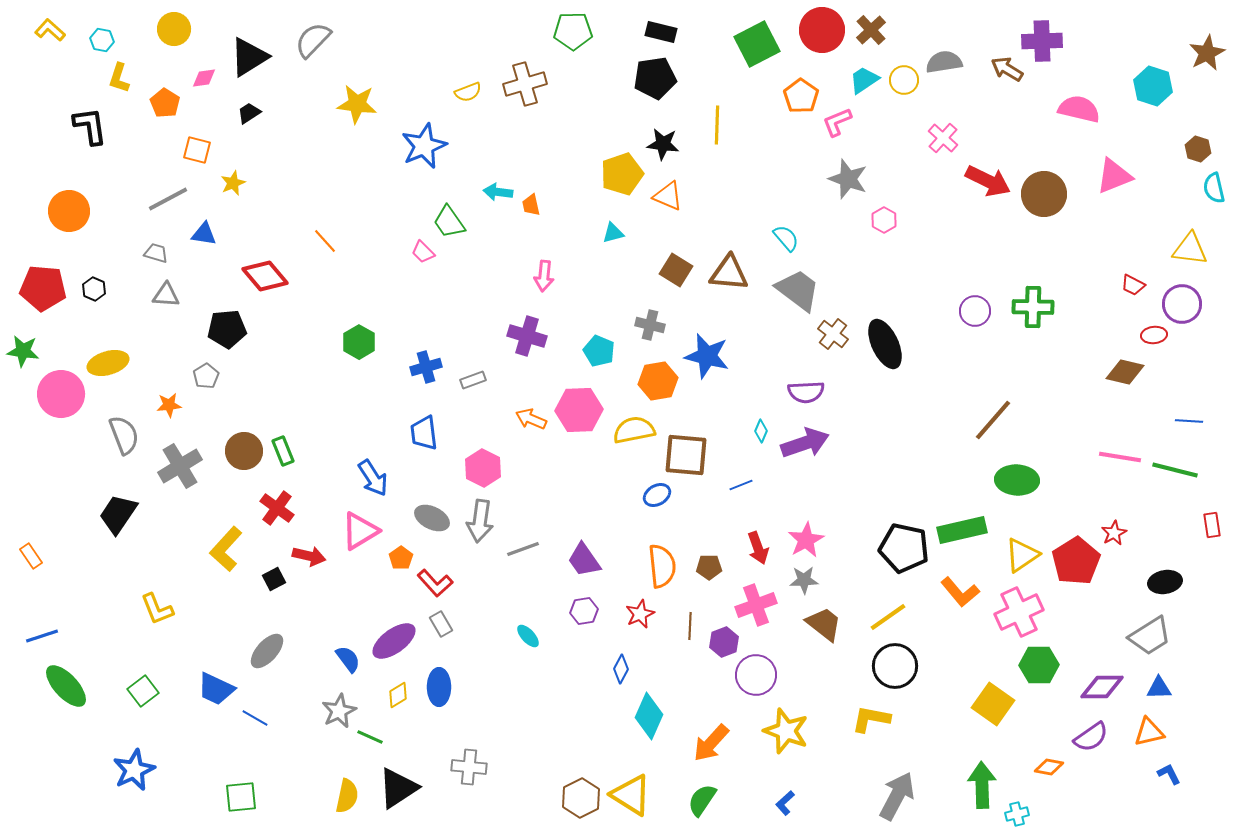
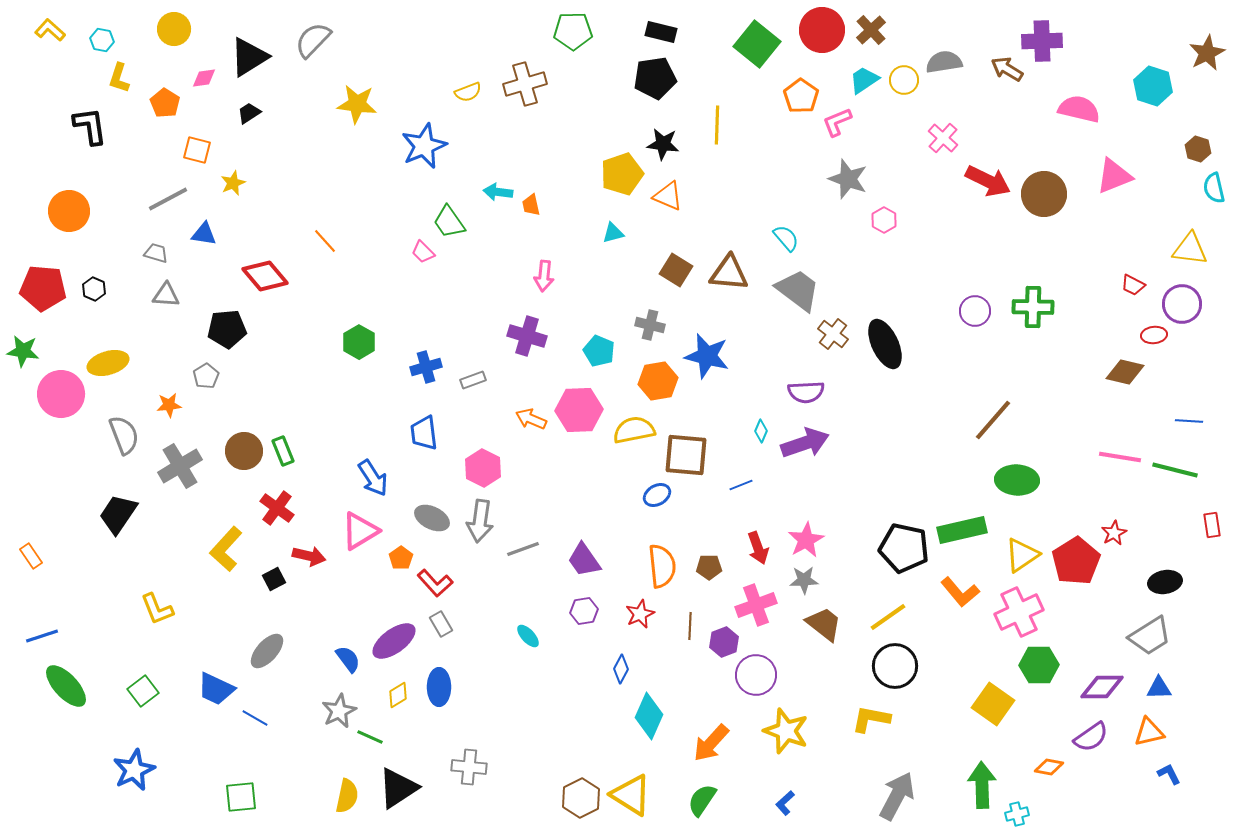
green square at (757, 44): rotated 24 degrees counterclockwise
